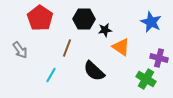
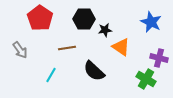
brown line: rotated 60 degrees clockwise
